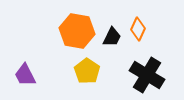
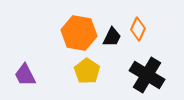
orange hexagon: moved 2 px right, 2 px down
